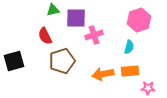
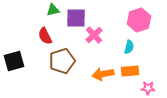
pink cross: rotated 24 degrees counterclockwise
